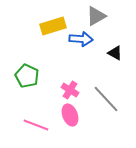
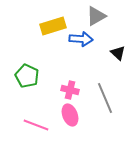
black triangle: moved 3 px right; rotated 14 degrees clockwise
pink cross: rotated 18 degrees counterclockwise
gray line: moved 1 px left, 1 px up; rotated 20 degrees clockwise
